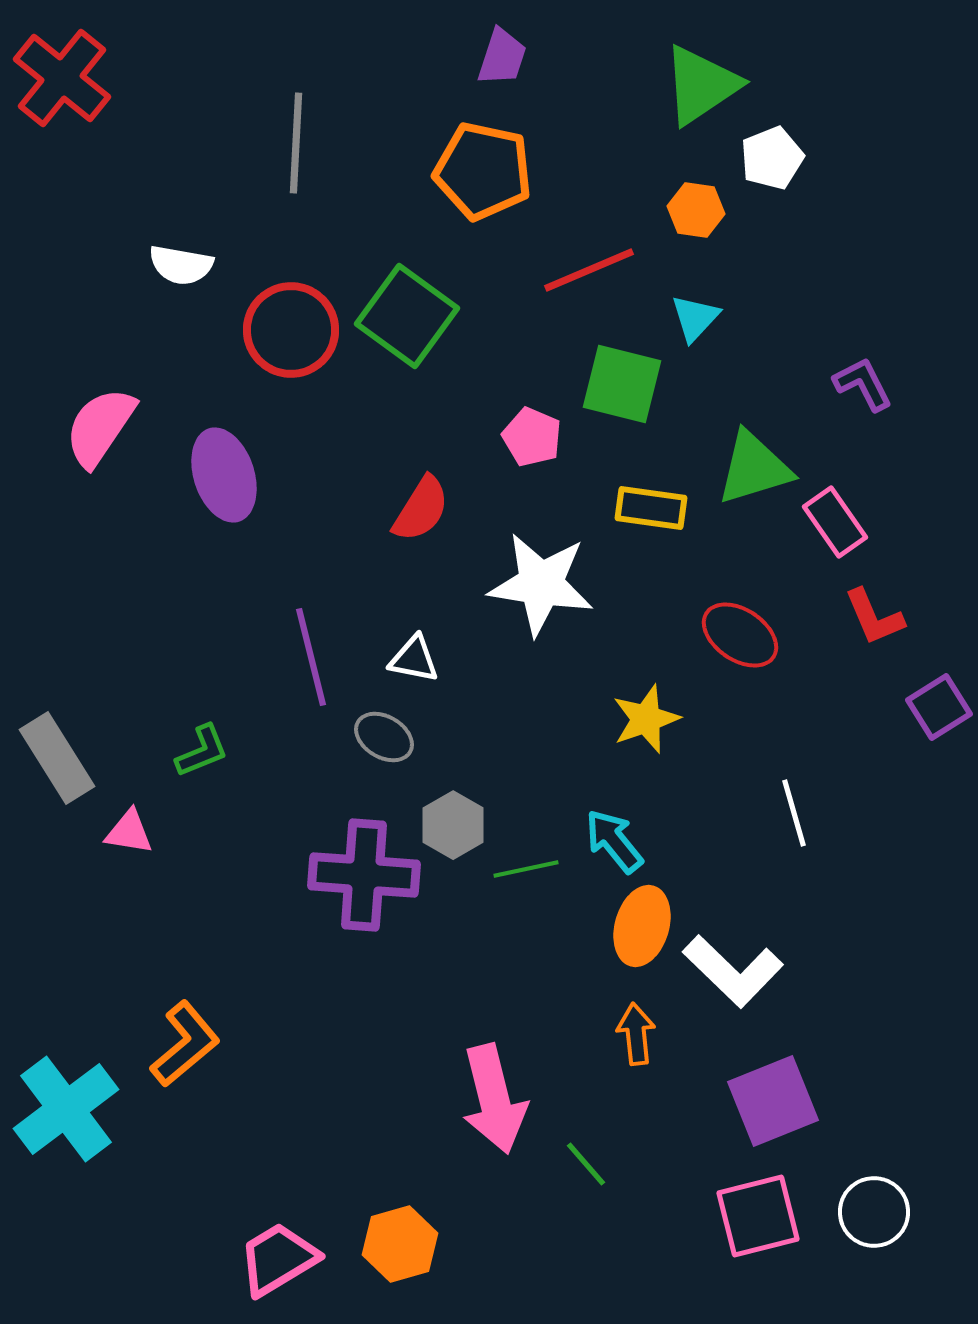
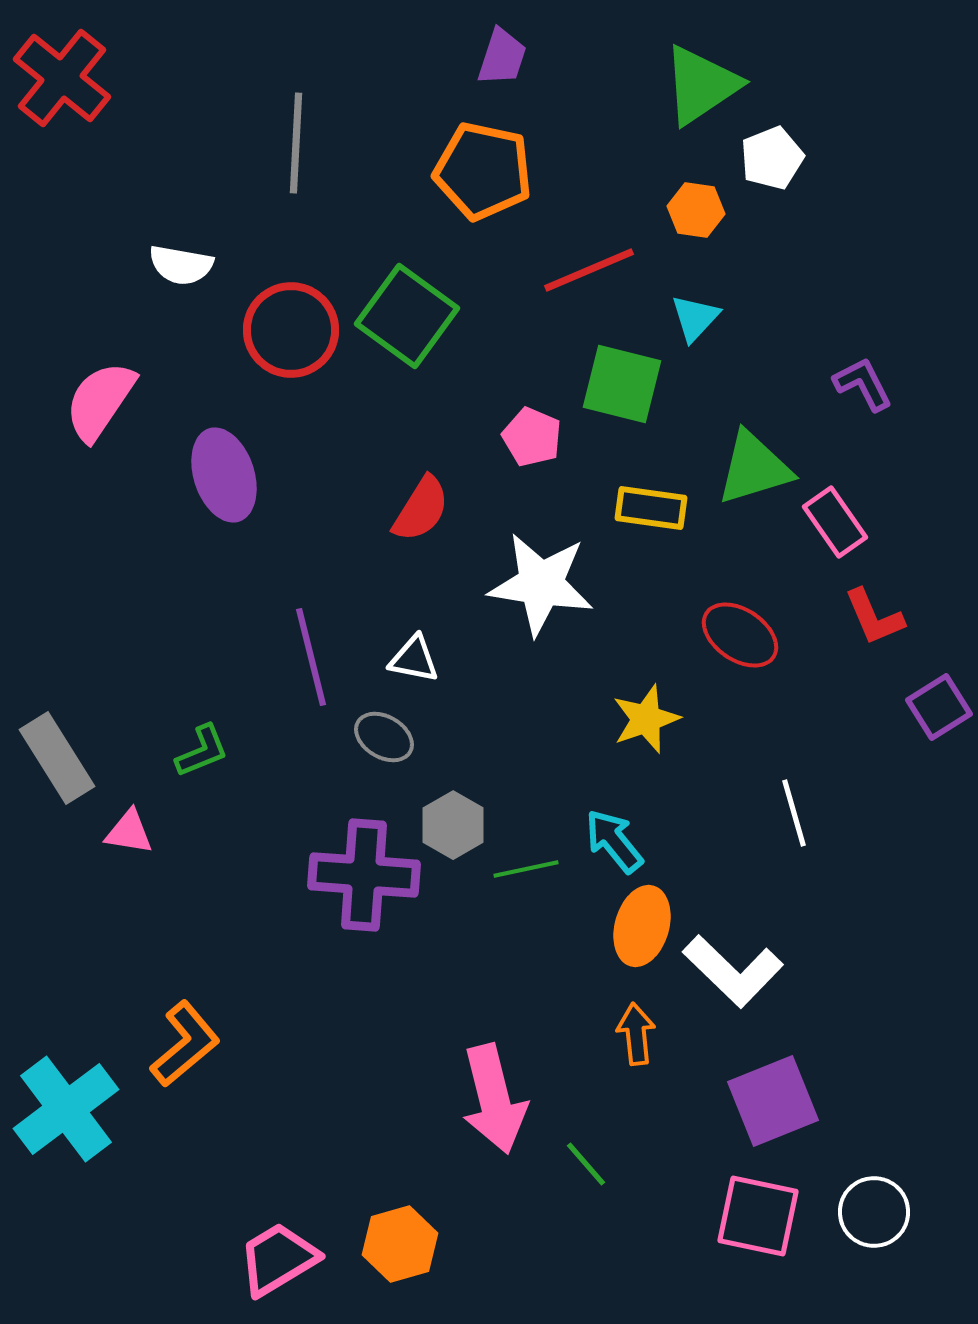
pink semicircle at (100, 427): moved 26 px up
pink square at (758, 1216): rotated 26 degrees clockwise
